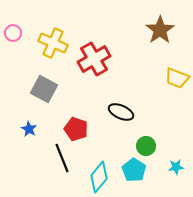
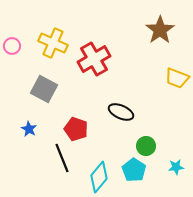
pink circle: moved 1 px left, 13 px down
